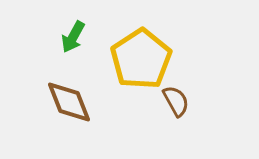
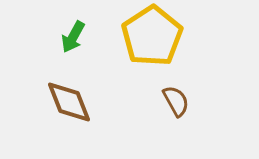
yellow pentagon: moved 11 px right, 23 px up
